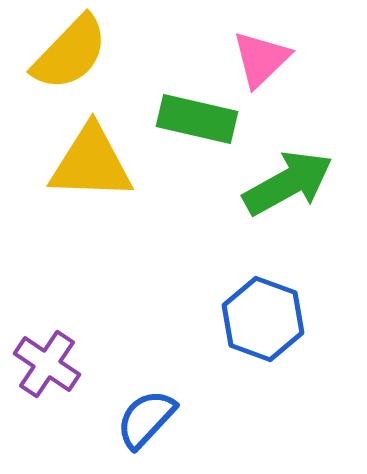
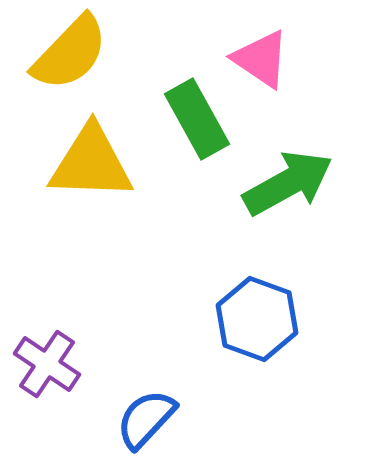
pink triangle: rotated 42 degrees counterclockwise
green rectangle: rotated 48 degrees clockwise
blue hexagon: moved 6 px left
